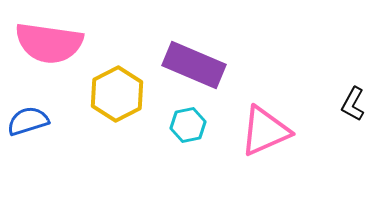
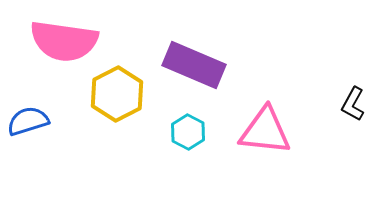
pink semicircle: moved 15 px right, 2 px up
cyan hexagon: moved 7 px down; rotated 20 degrees counterclockwise
pink triangle: rotated 30 degrees clockwise
